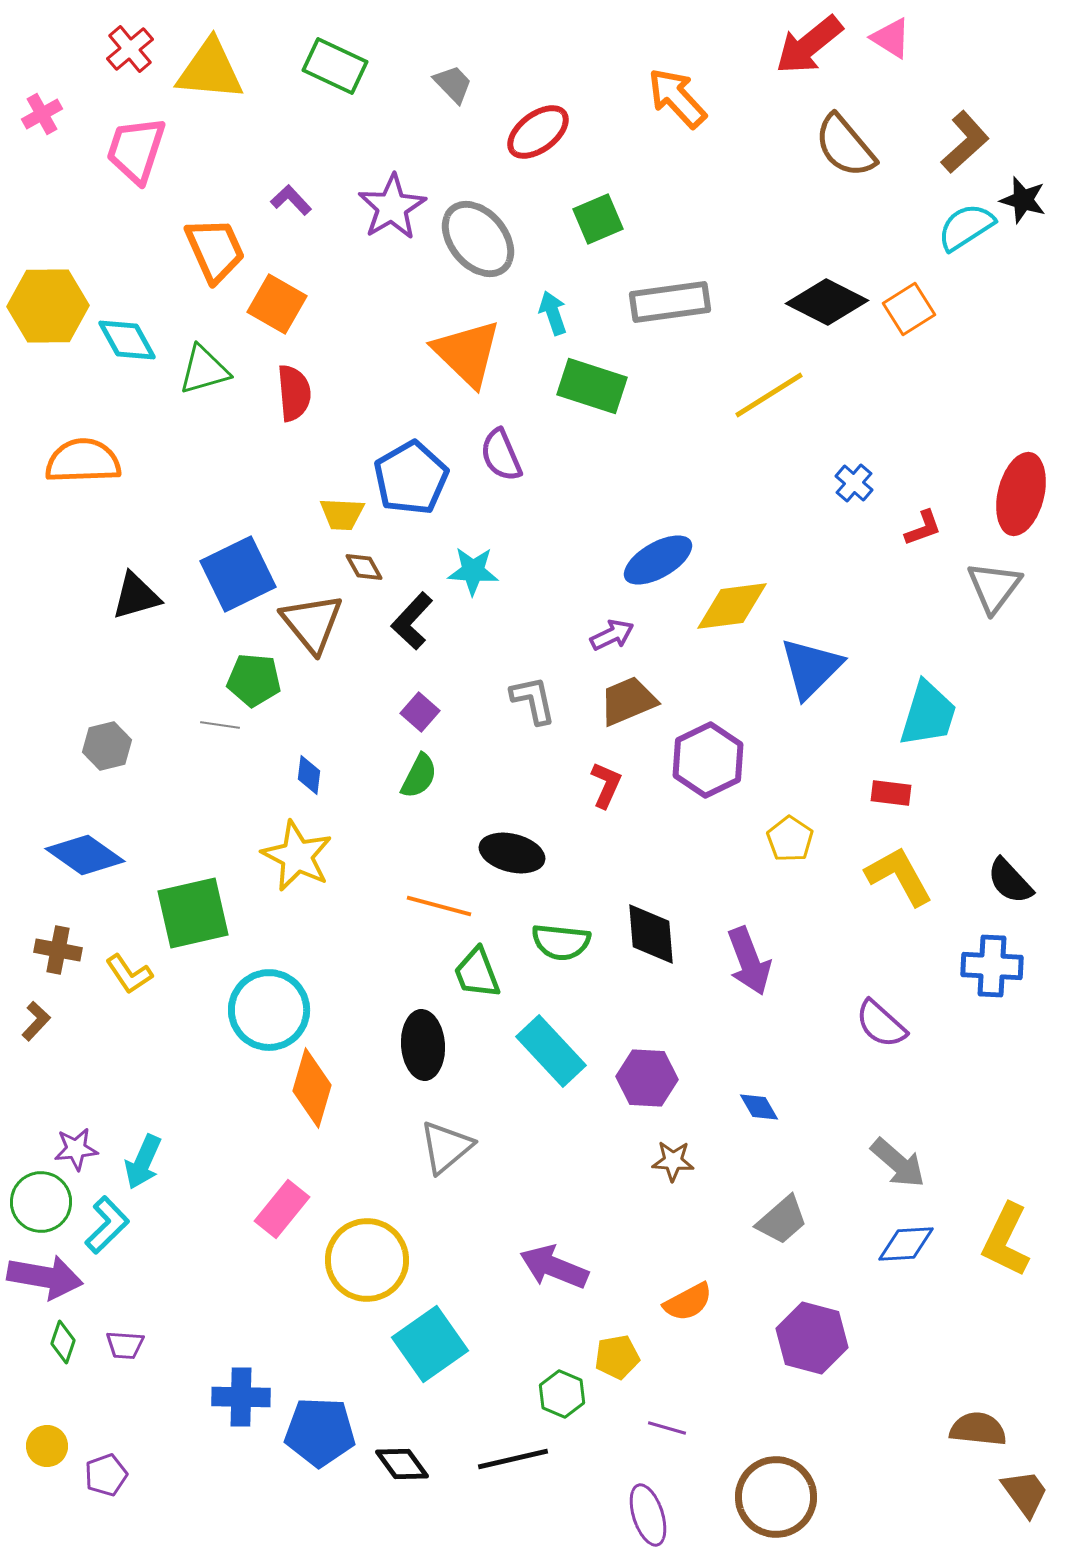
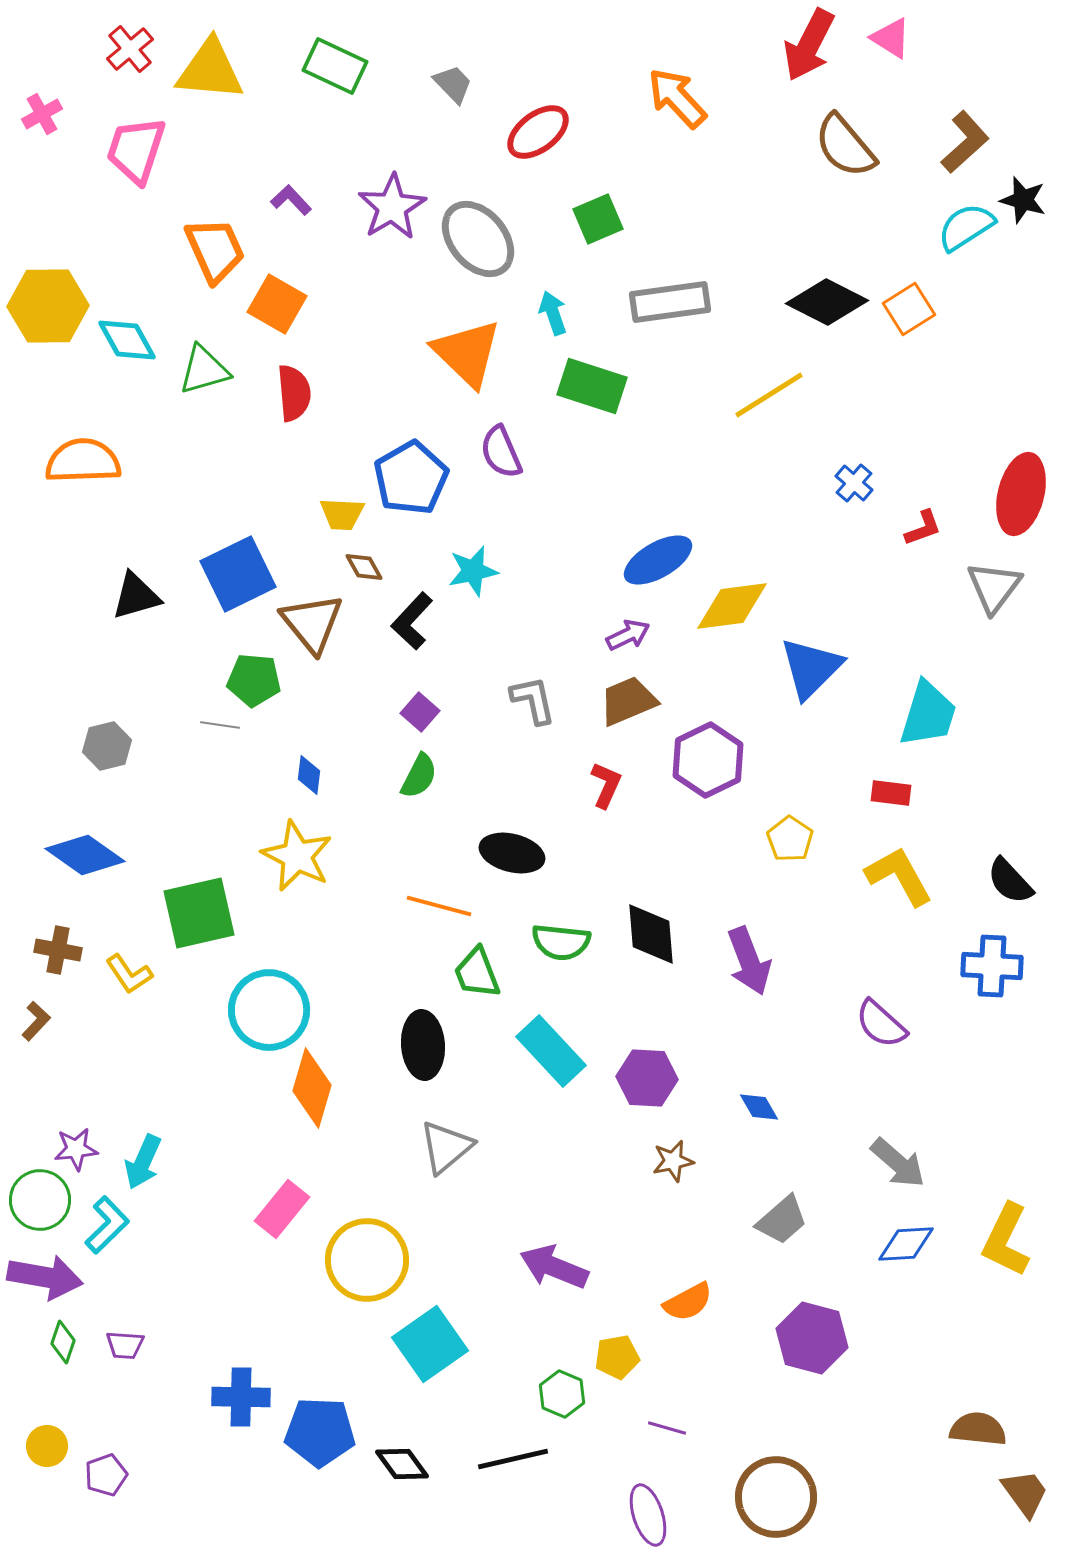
red arrow at (809, 45): rotated 24 degrees counterclockwise
purple semicircle at (501, 455): moved 3 px up
cyan star at (473, 571): rotated 15 degrees counterclockwise
purple arrow at (612, 635): moved 16 px right
green square at (193, 913): moved 6 px right
brown star at (673, 1161): rotated 15 degrees counterclockwise
green circle at (41, 1202): moved 1 px left, 2 px up
